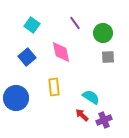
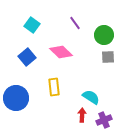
green circle: moved 1 px right, 2 px down
pink diamond: rotated 35 degrees counterclockwise
red arrow: rotated 48 degrees clockwise
